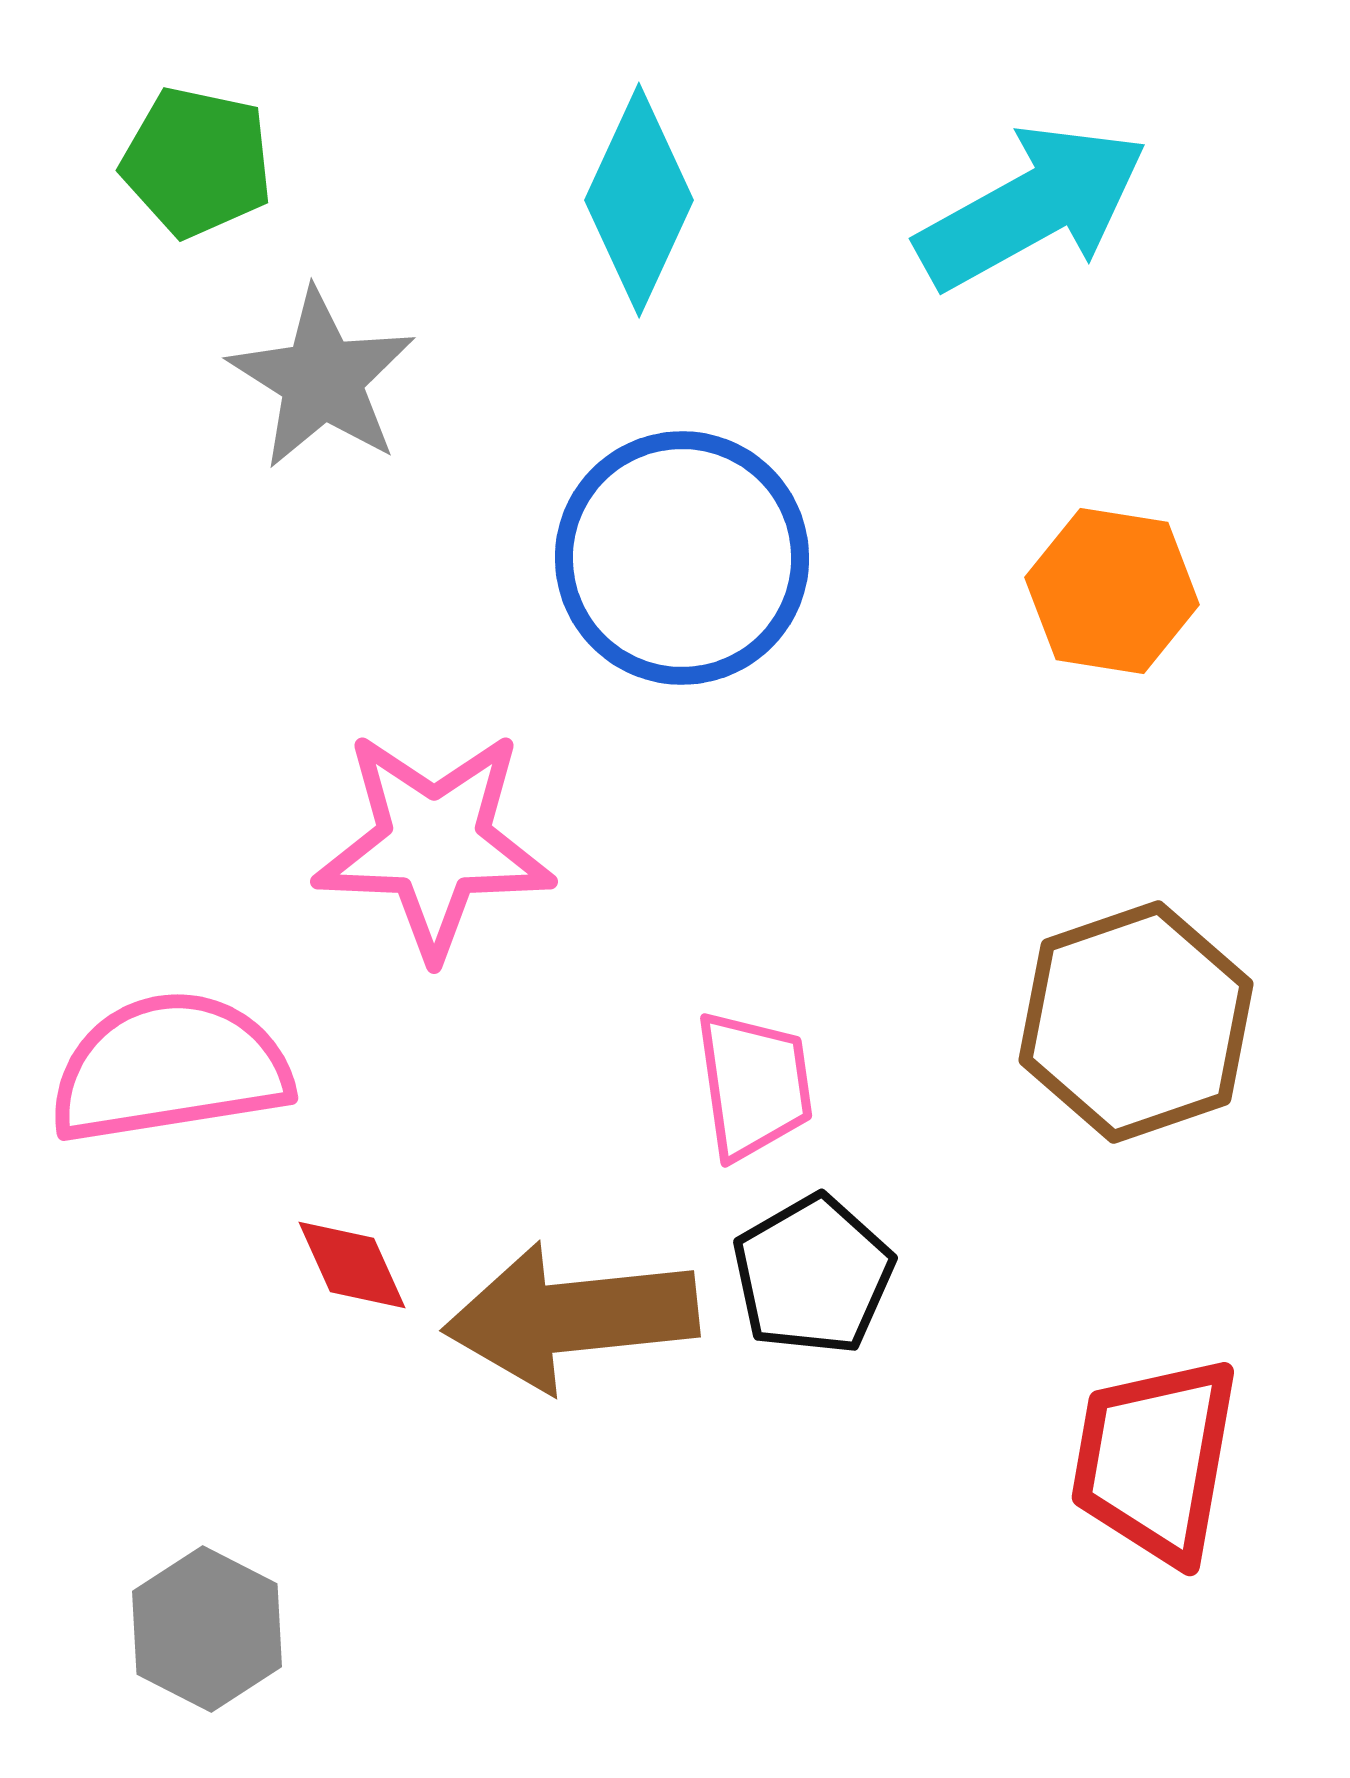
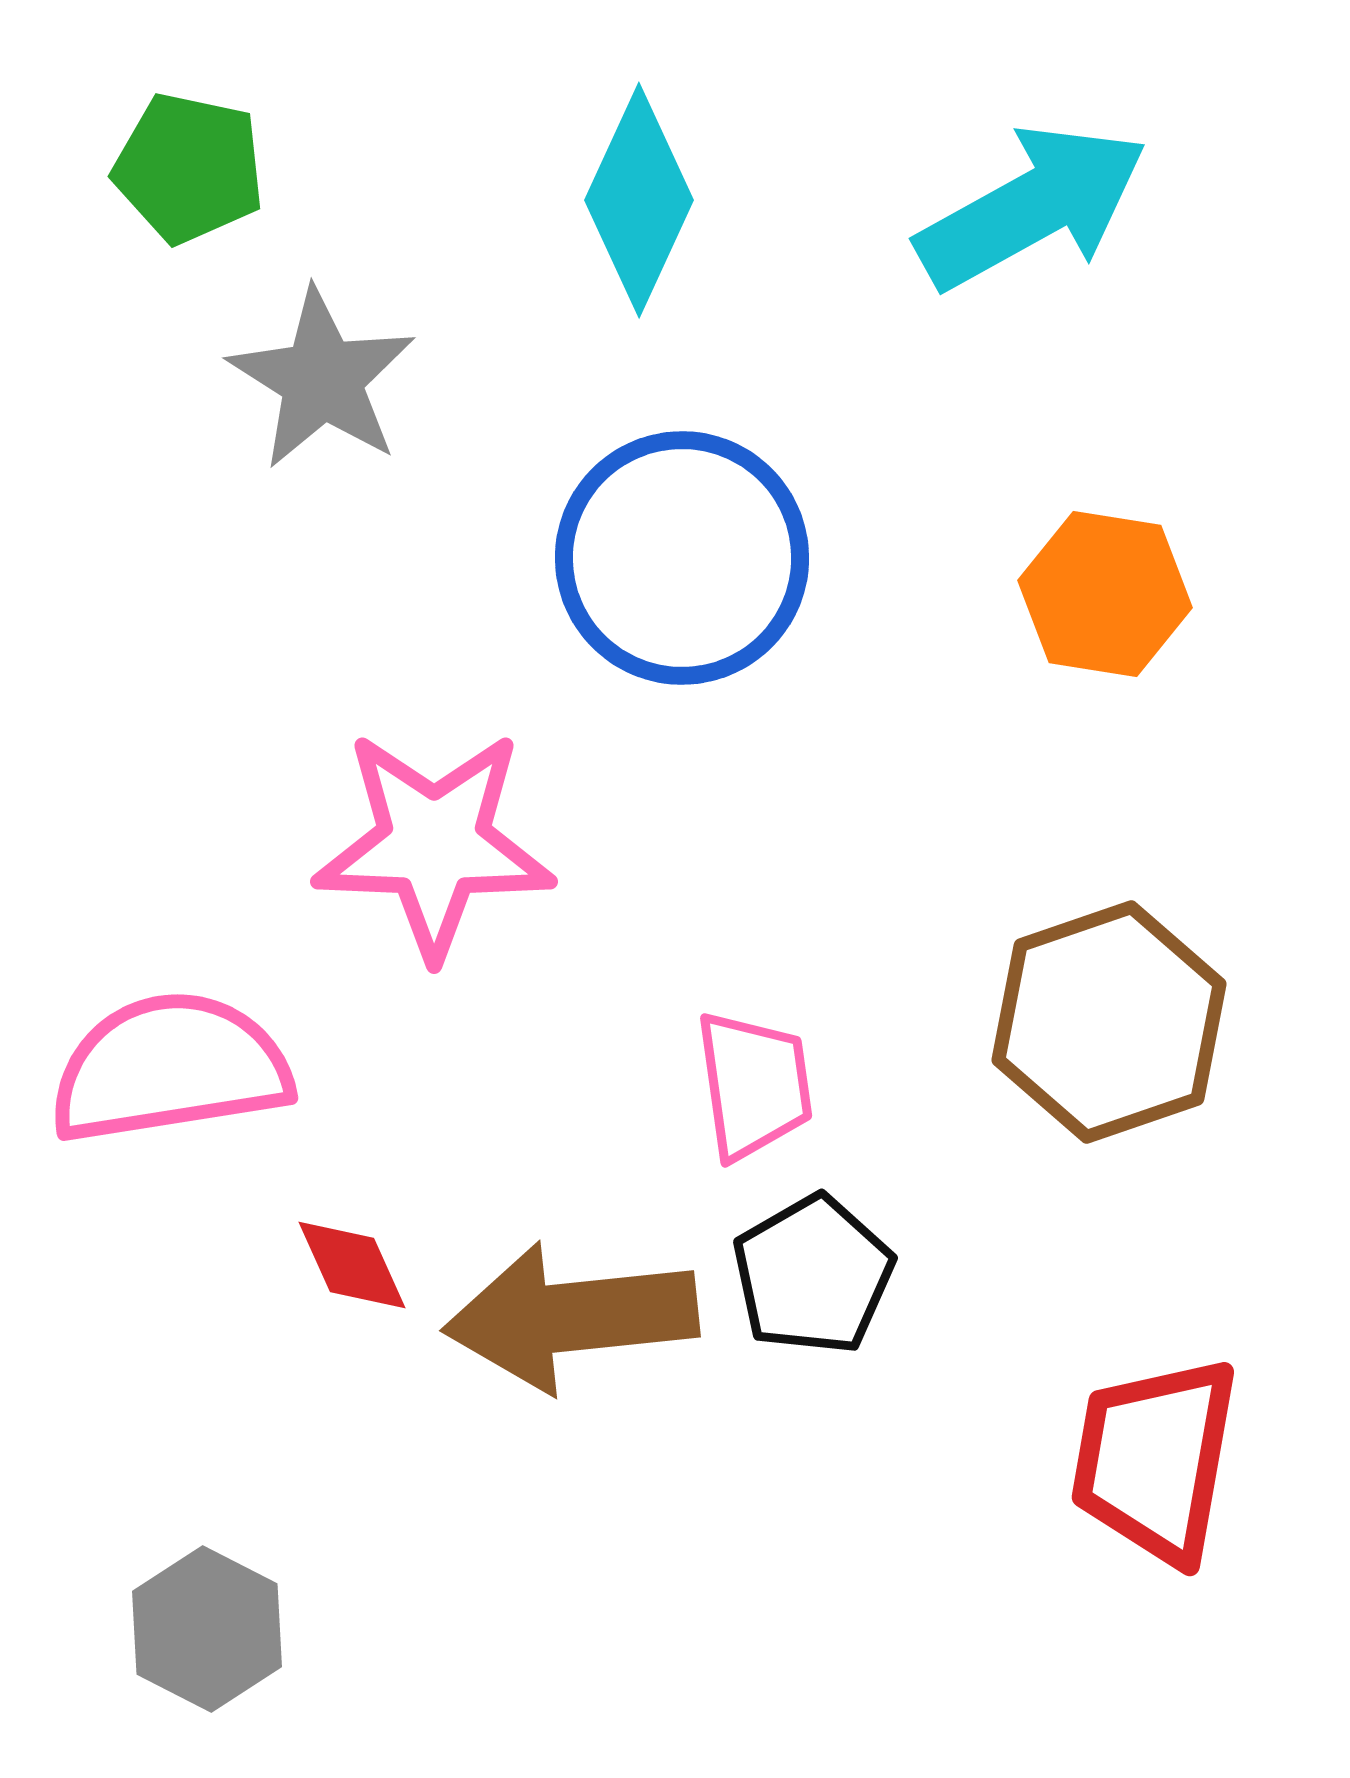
green pentagon: moved 8 px left, 6 px down
orange hexagon: moved 7 px left, 3 px down
brown hexagon: moved 27 px left
